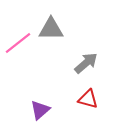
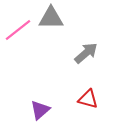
gray triangle: moved 11 px up
pink line: moved 13 px up
gray arrow: moved 10 px up
